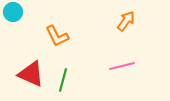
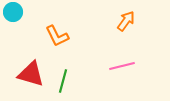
red triangle: rotated 8 degrees counterclockwise
green line: moved 1 px down
